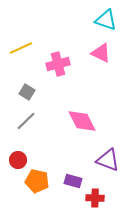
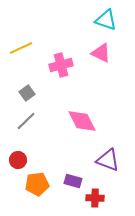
pink cross: moved 3 px right, 1 px down
gray square: moved 1 px down; rotated 21 degrees clockwise
orange pentagon: moved 3 px down; rotated 20 degrees counterclockwise
